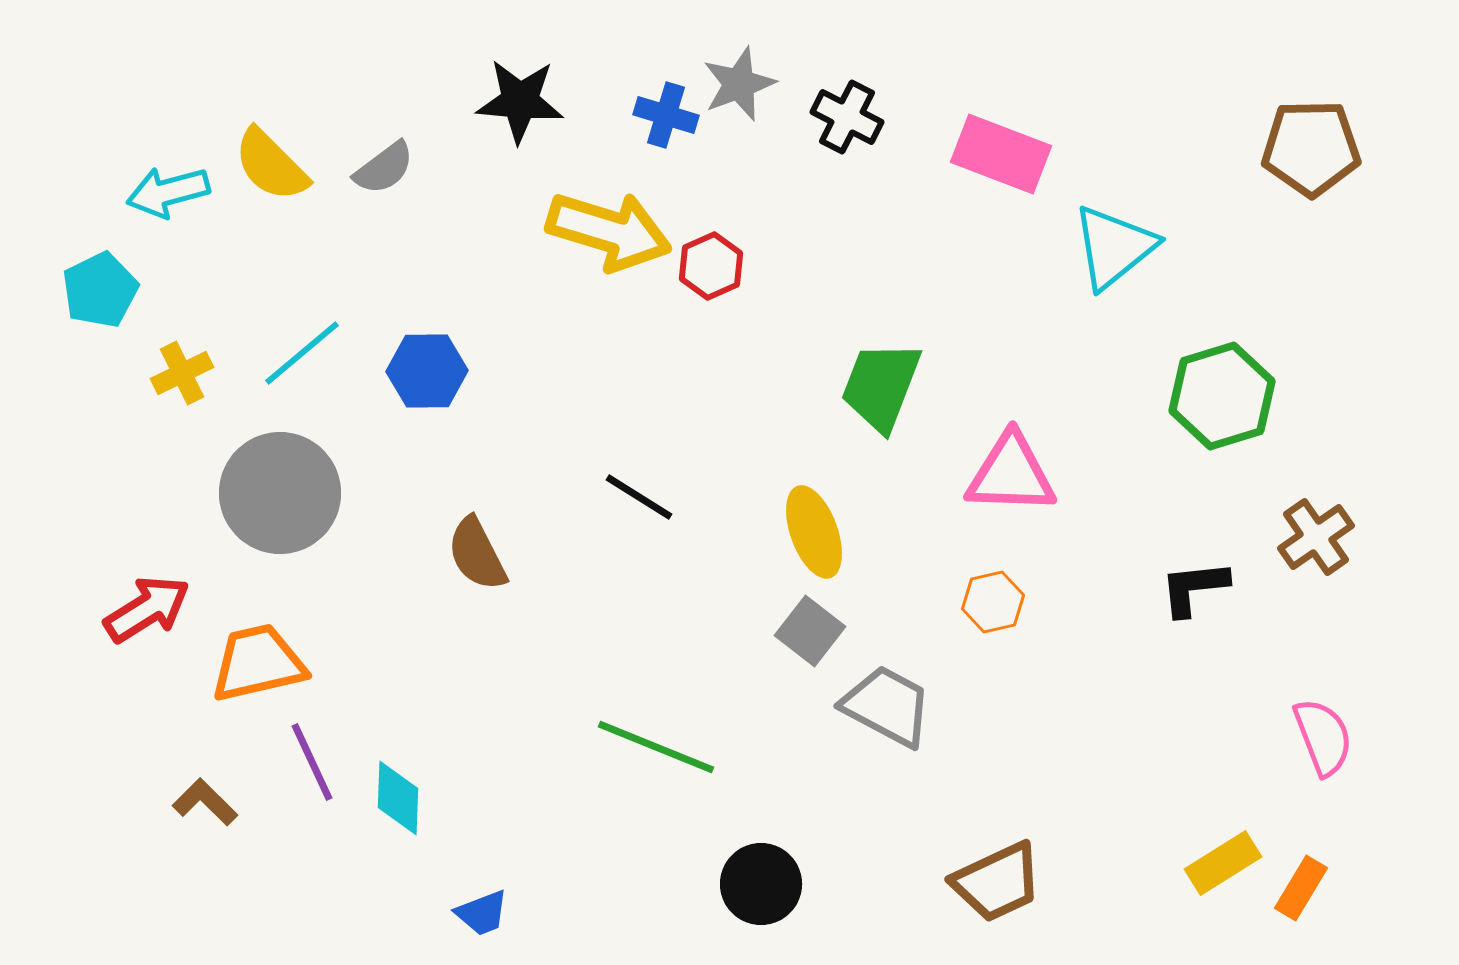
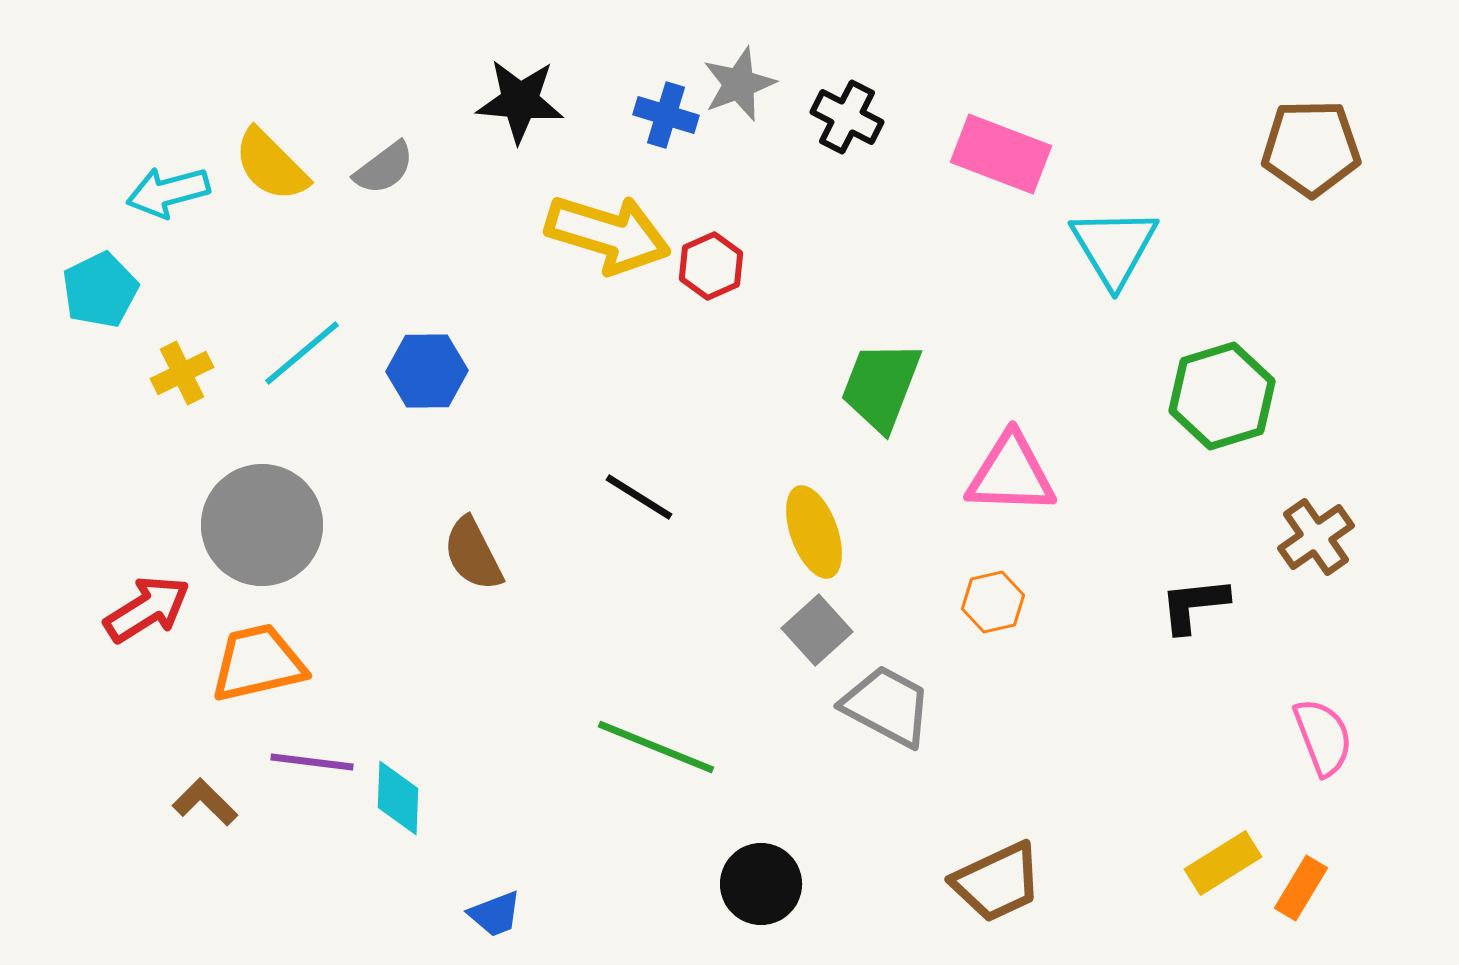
yellow arrow: moved 1 px left, 3 px down
cyan triangle: rotated 22 degrees counterclockwise
gray circle: moved 18 px left, 32 px down
brown semicircle: moved 4 px left
black L-shape: moved 17 px down
gray square: moved 7 px right, 1 px up; rotated 10 degrees clockwise
purple line: rotated 58 degrees counterclockwise
blue trapezoid: moved 13 px right, 1 px down
